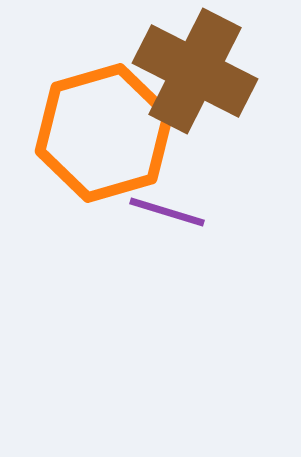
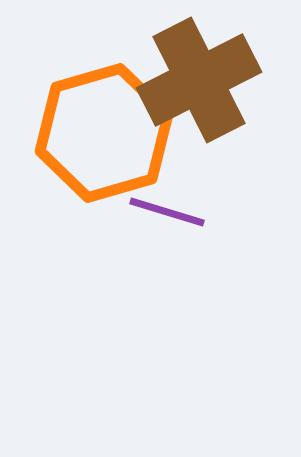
brown cross: moved 4 px right, 9 px down; rotated 36 degrees clockwise
